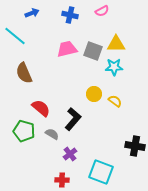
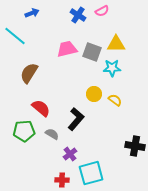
blue cross: moved 8 px right; rotated 21 degrees clockwise
gray square: moved 1 px left, 1 px down
cyan star: moved 2 px left, 1 px down
brown semicircle: moved 5 px right; rotated 55 degrees clockwise
yellow semicircle: moved 1 px up
black L-shape: moved 3 px right
green pentagon: rotated 20 degrees counterclockwise
cyan square: moved 10 px left, 1 px down; rotated 35 degrees counterclockwise
